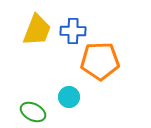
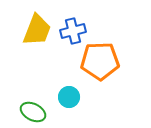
blue cross: rotated 15 degrees counterclockwise
